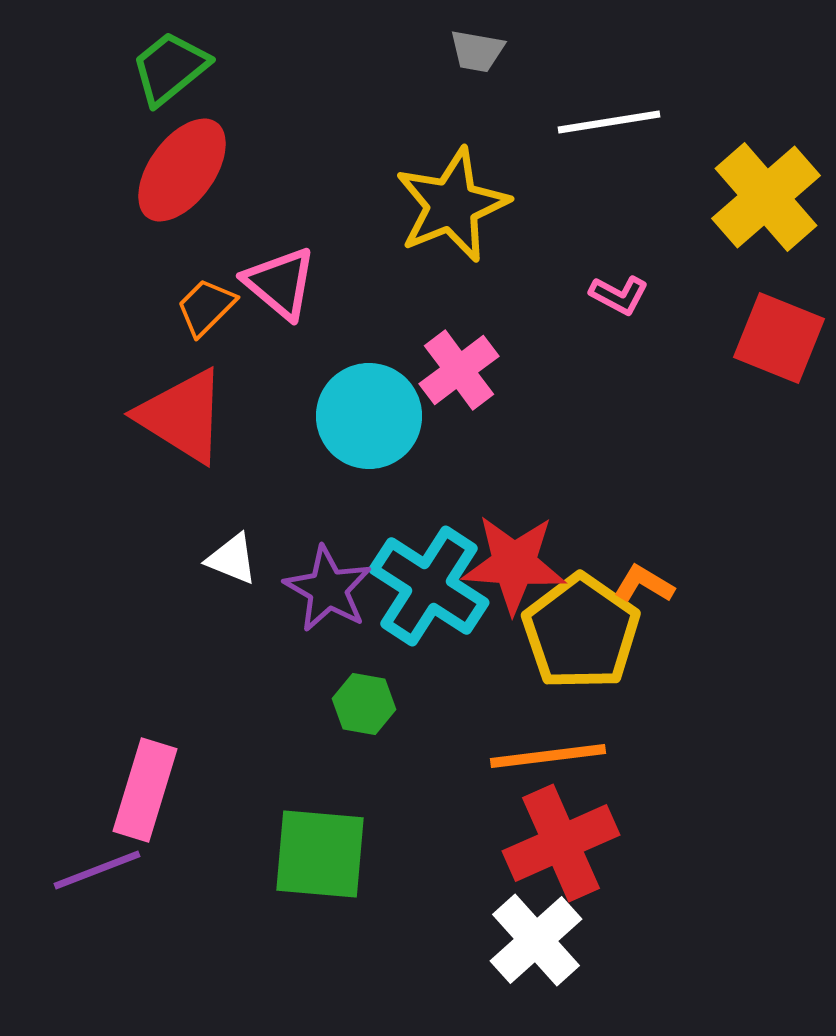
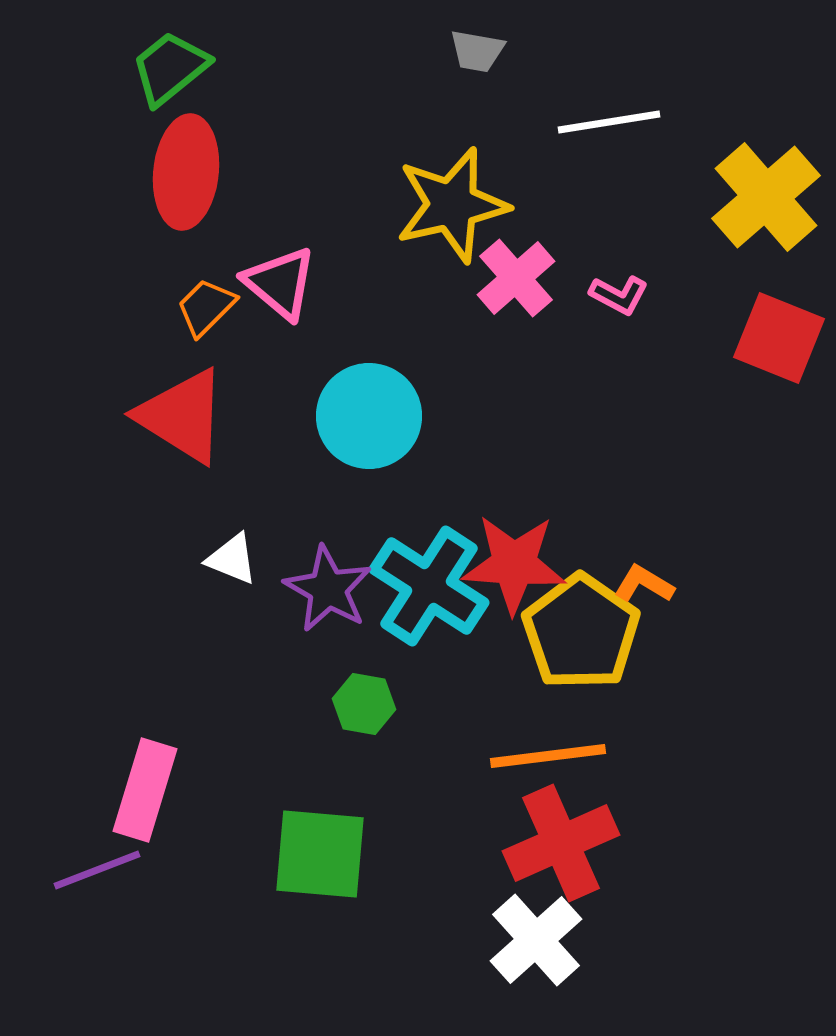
red ellipse: moved 4 px right, 2 px down; rotated 30 degrees counterclockwise
yellow star: rotated 9 degrees clockwise
pink cross: moved 57 px right, 92 px up; rotated 4 degrees counterclockwise
